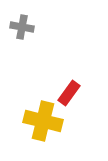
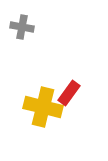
yellow cross: moved 14 px up
